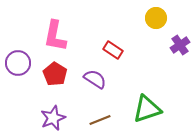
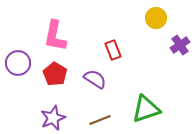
red rectangle: rotated 36 degrees clockwise
green triangle: moved 1 px left
